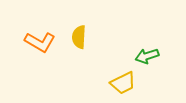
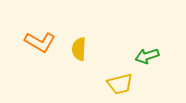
yellow semicircle: moved 12 px down
yellow trapezoid: moved 3 px left, 1 px down; rotated 12 degrees clockwise
